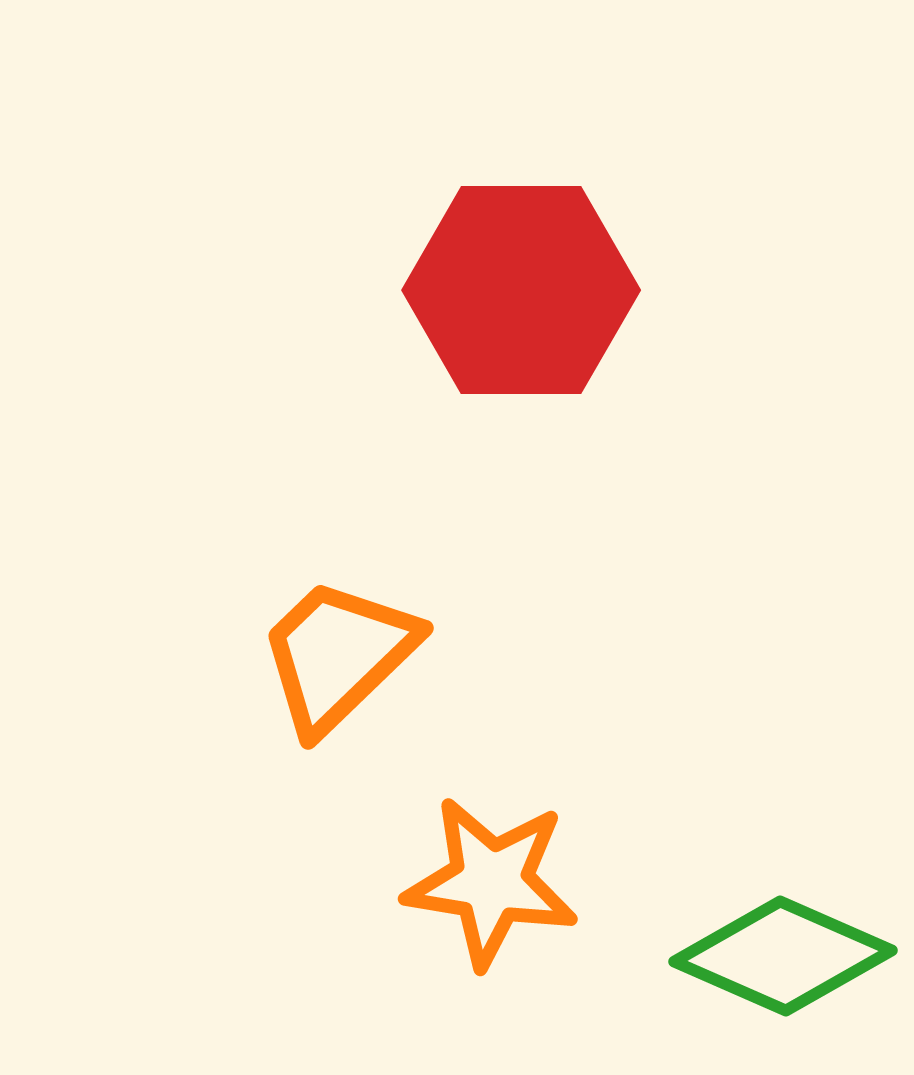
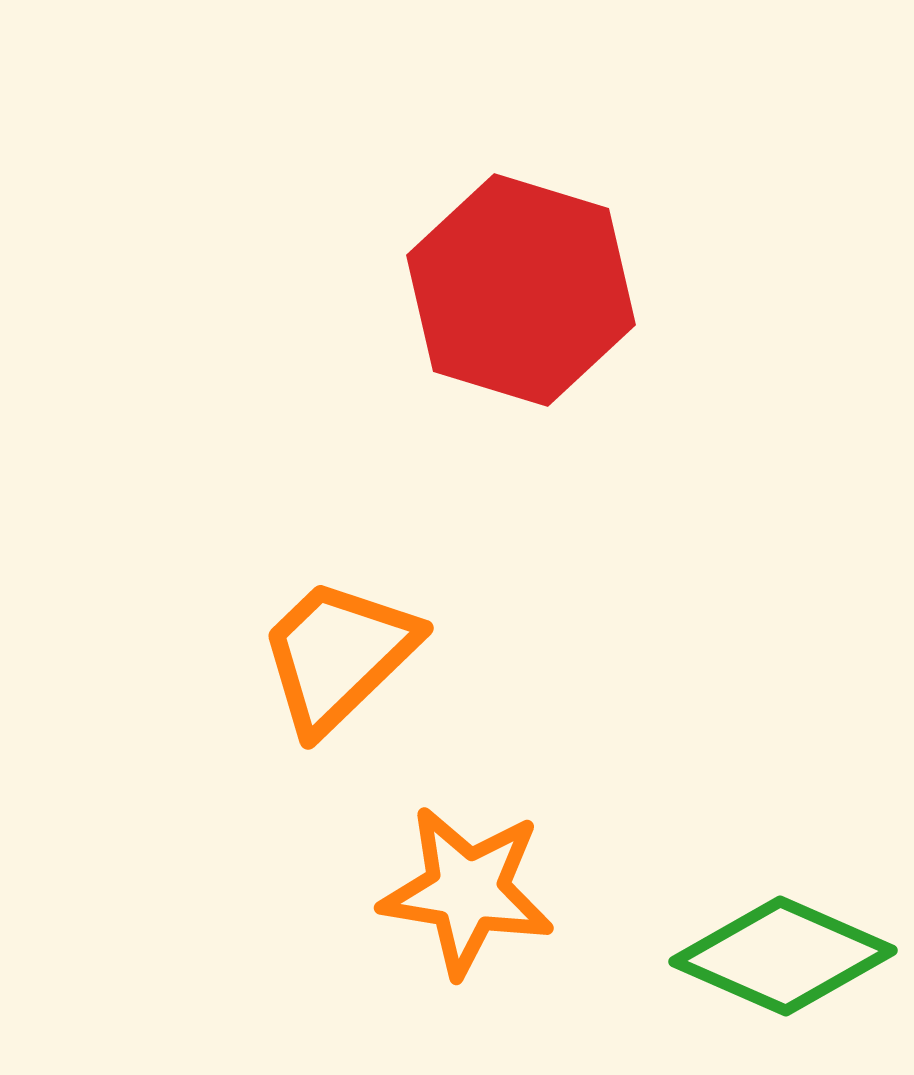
red hexagon: rotated 17 degrees clockwise
orange star: moved 24 px left, 9 px down
